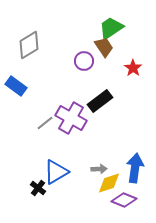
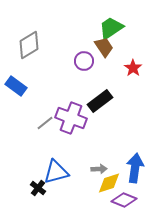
purple cross: rotated 8 degrees counterclockwise
blue triangle: rotated 16 degrees clockwise
